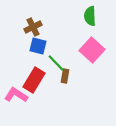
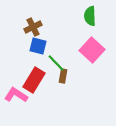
brown rectangle: moved 2 px left
